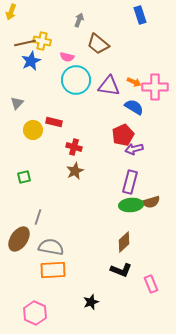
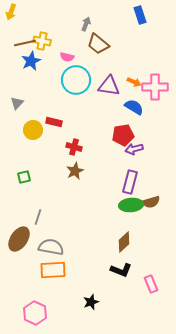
gray arrow: moved 7 px right, 4 px down
red pentagon: rotated 15 degrees clockwise
